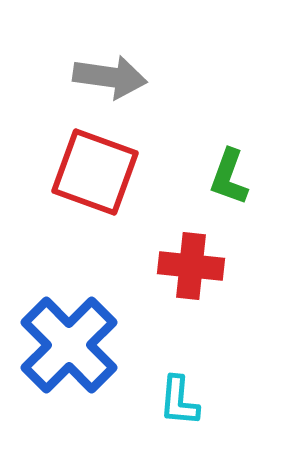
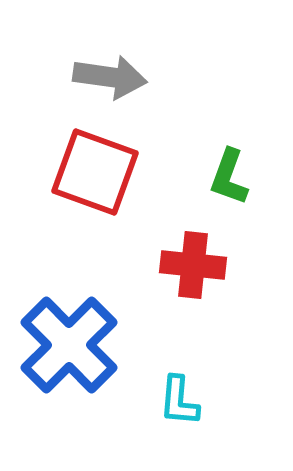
red cross: moved 2 px right, 1 px up
